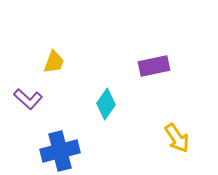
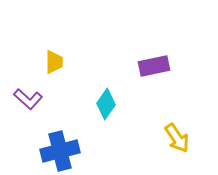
yellow trapezoid: rotated 20 degrees counterclockwise
